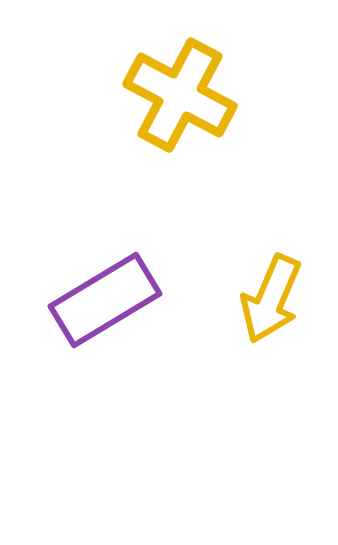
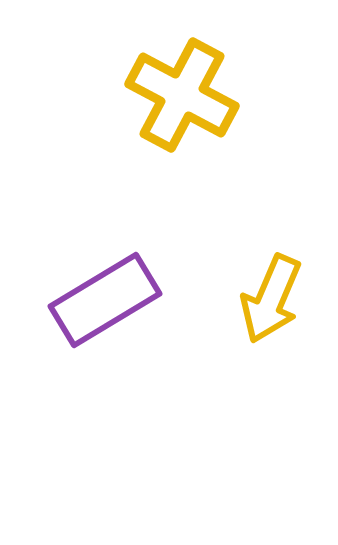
yellow cross: moved 2 px right
